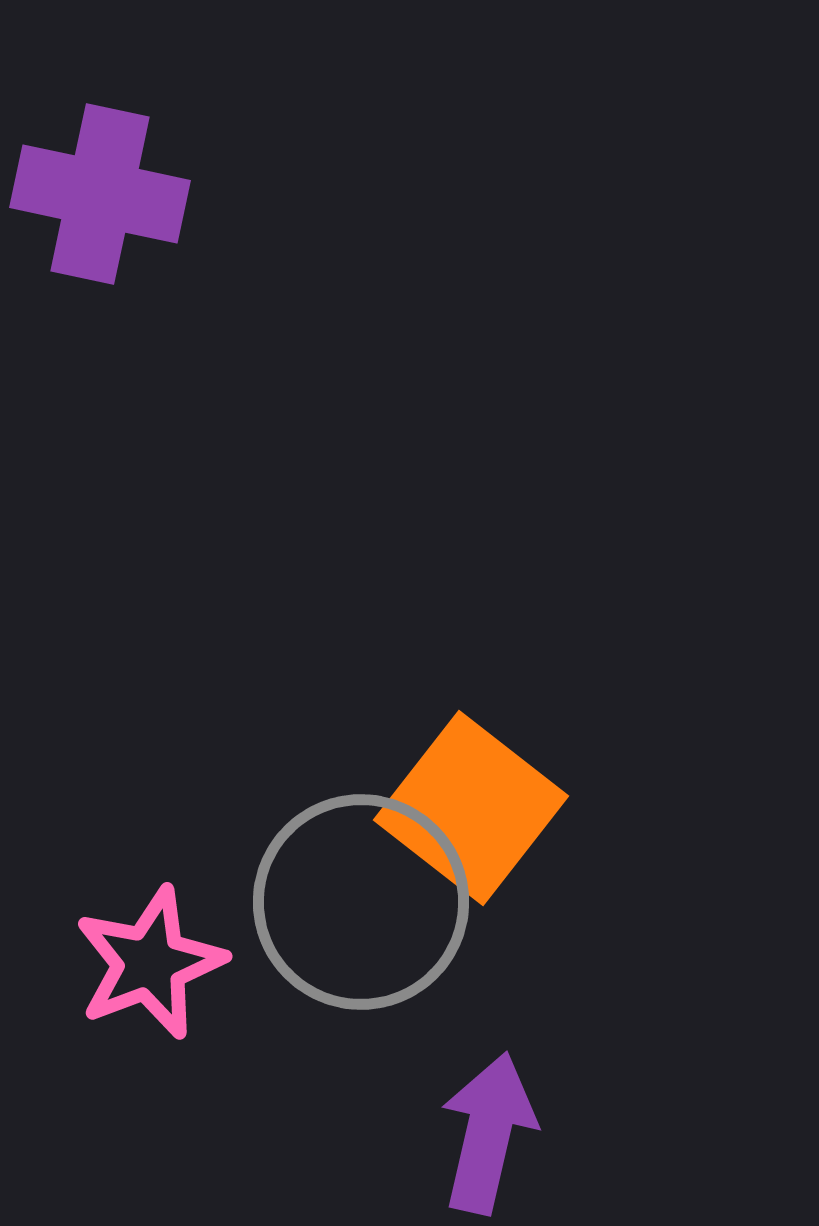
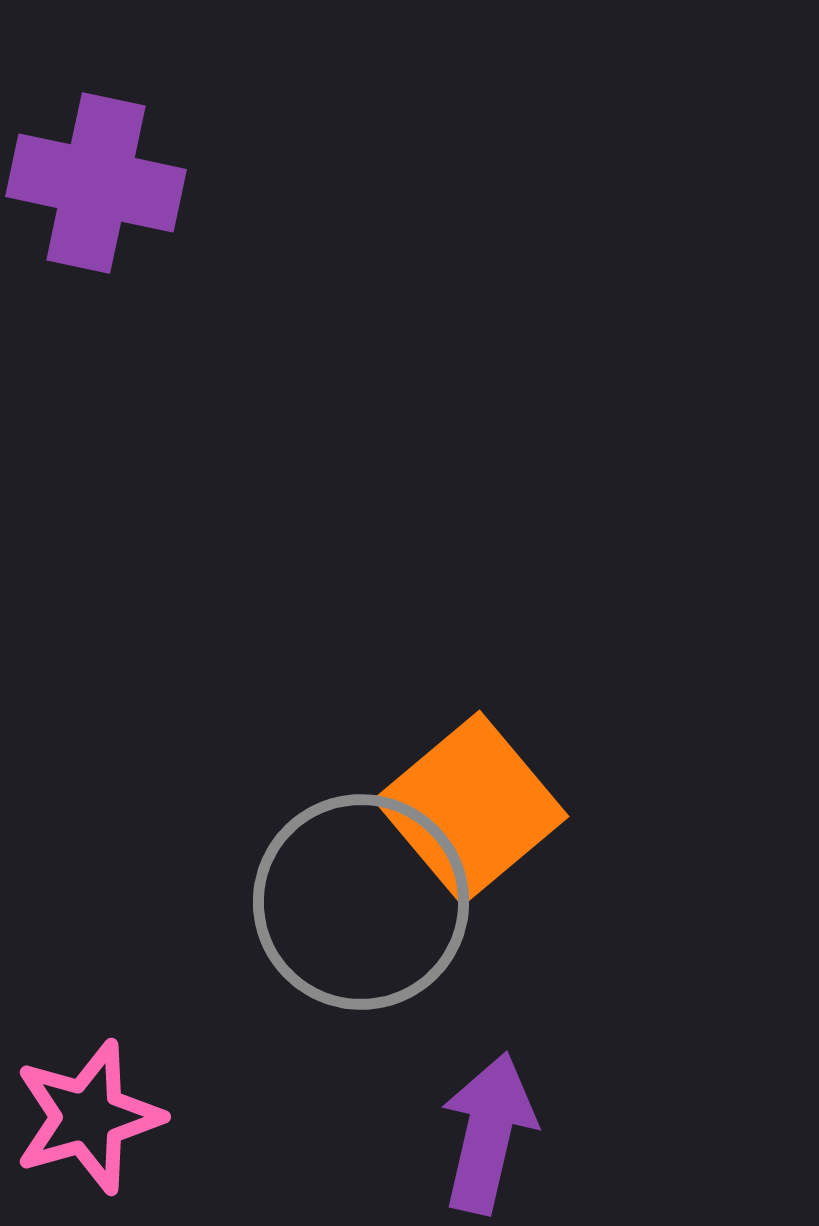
purple cross: moved 4 px left, 11 px up
orange square: rotated 12 degrees clockwise
pink star: moved 62 px left, 154 px down; rotated 5 degrees clockwise
